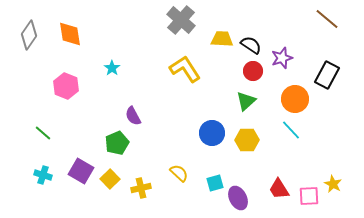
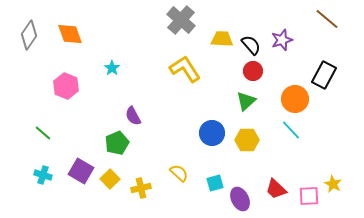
orange diamond: rotated 12 degrees counterclockwise
black semicircle: rotated 15 degrees clockwise
purple star: moved 18 px up
black rectangle: moved 3 px left
red trapezoid: moved 3 px left; rotated 15 degrees counterclockwise
purple ellipse: moved 2 px right, 1 px down
